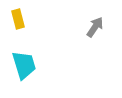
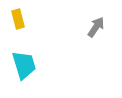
gray arrow: moved 1 px right
